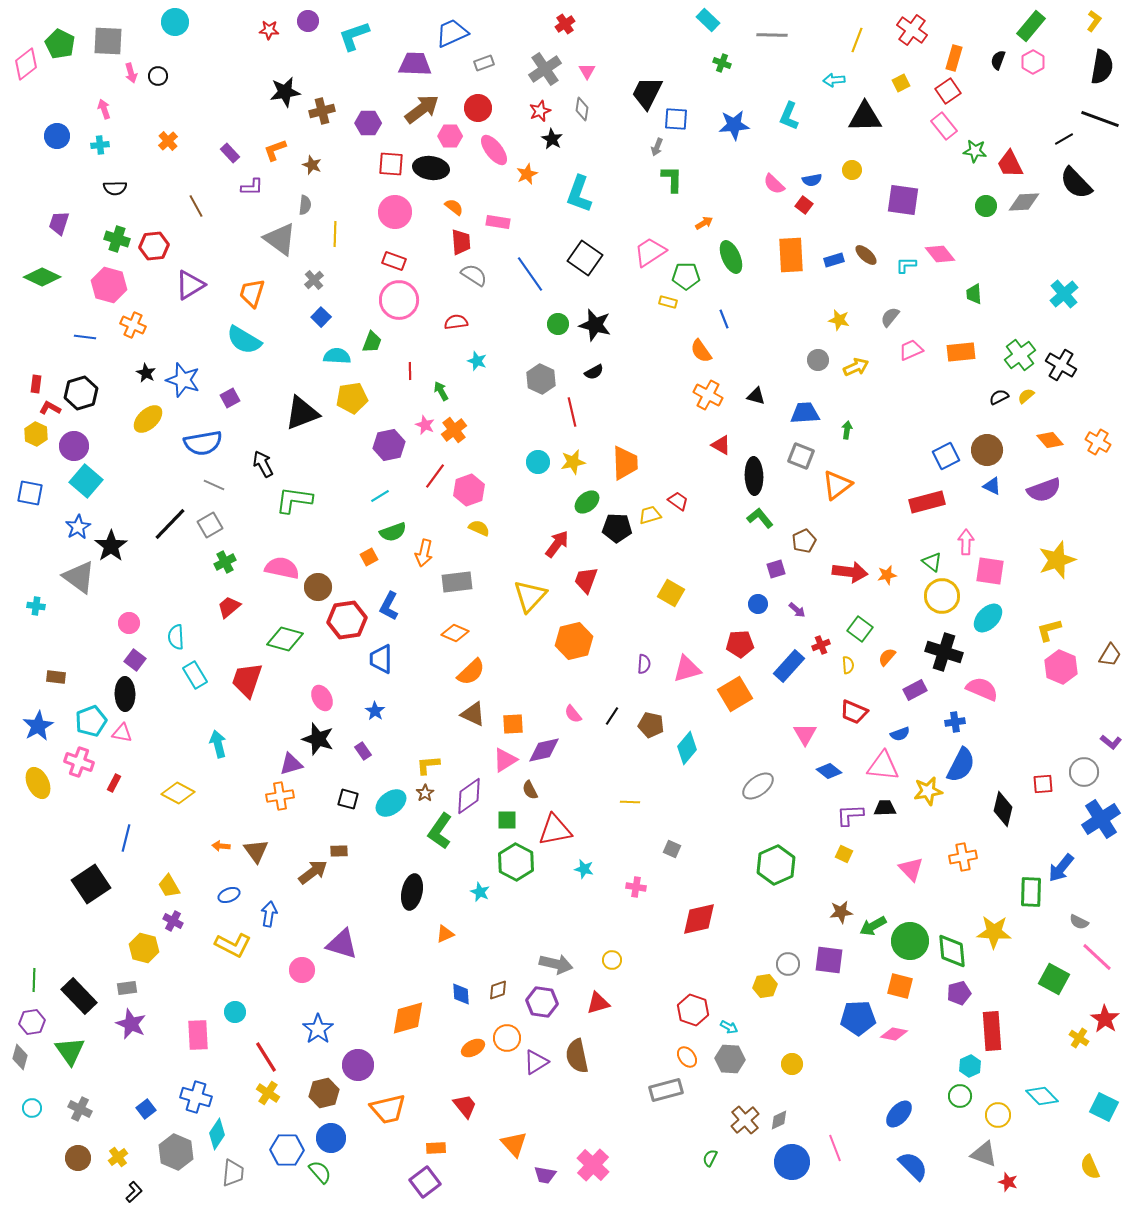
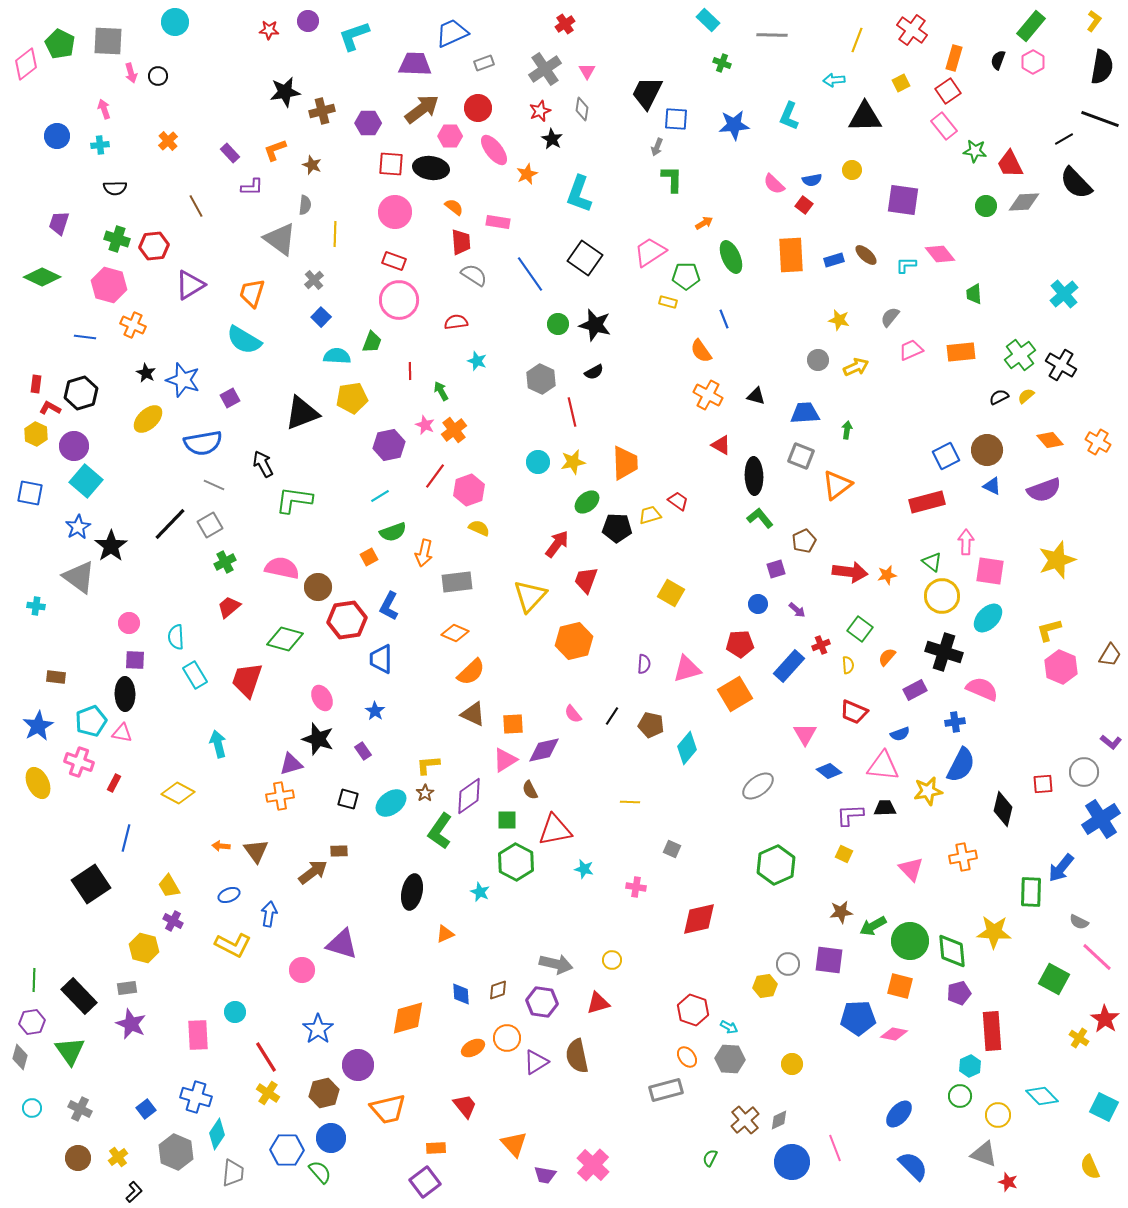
purple square at (135, 660): rotated 35 degrees counterclockwise
